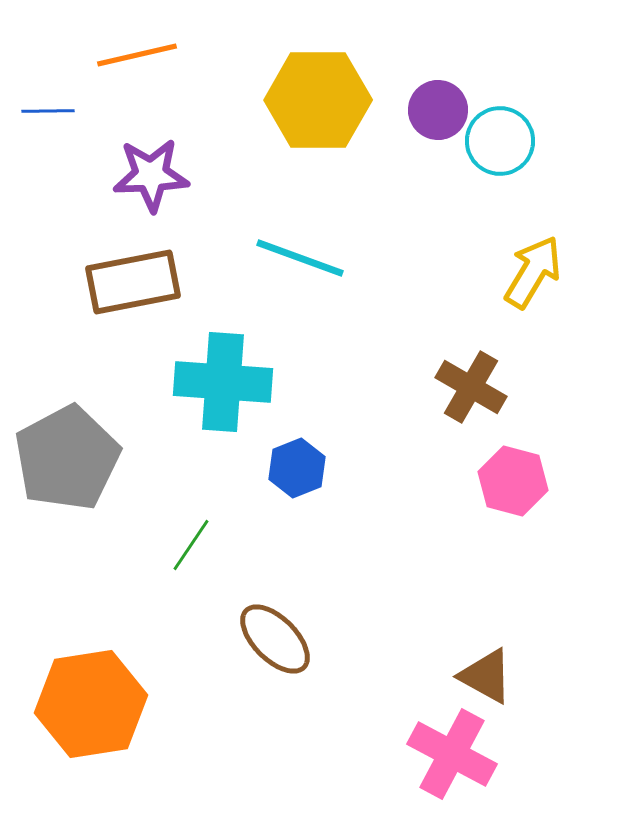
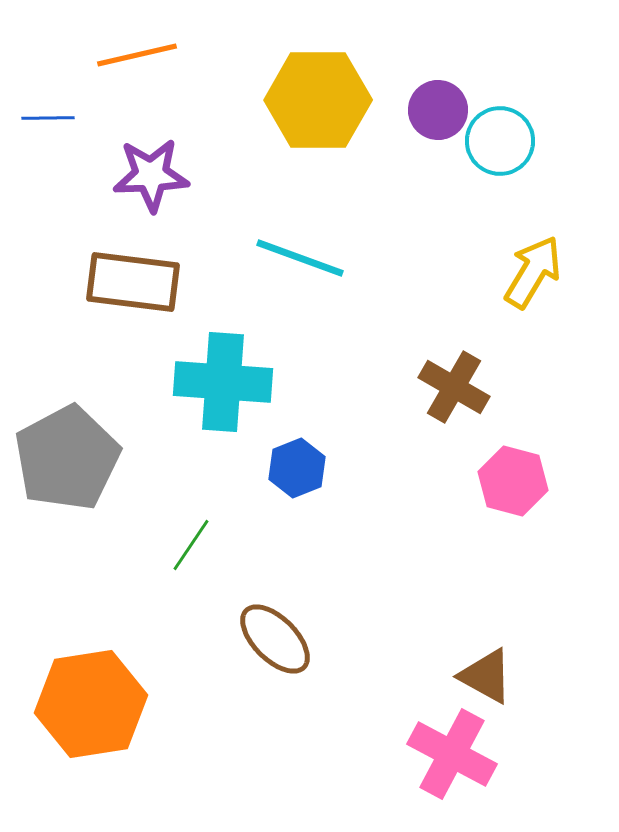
blue line: moved 7 px down
brown rectangle: rotated 18 degrees clockwise
brown cross: moved 17 px left
